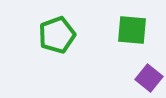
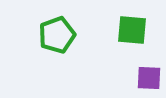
purple square: rotated 36 degrees counterclockwise
